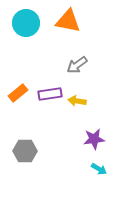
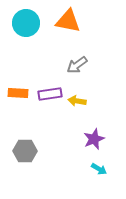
orange rectangle: rotated 42 degrees clockwise
purple star: rotated 15 degrees counterclockwise
